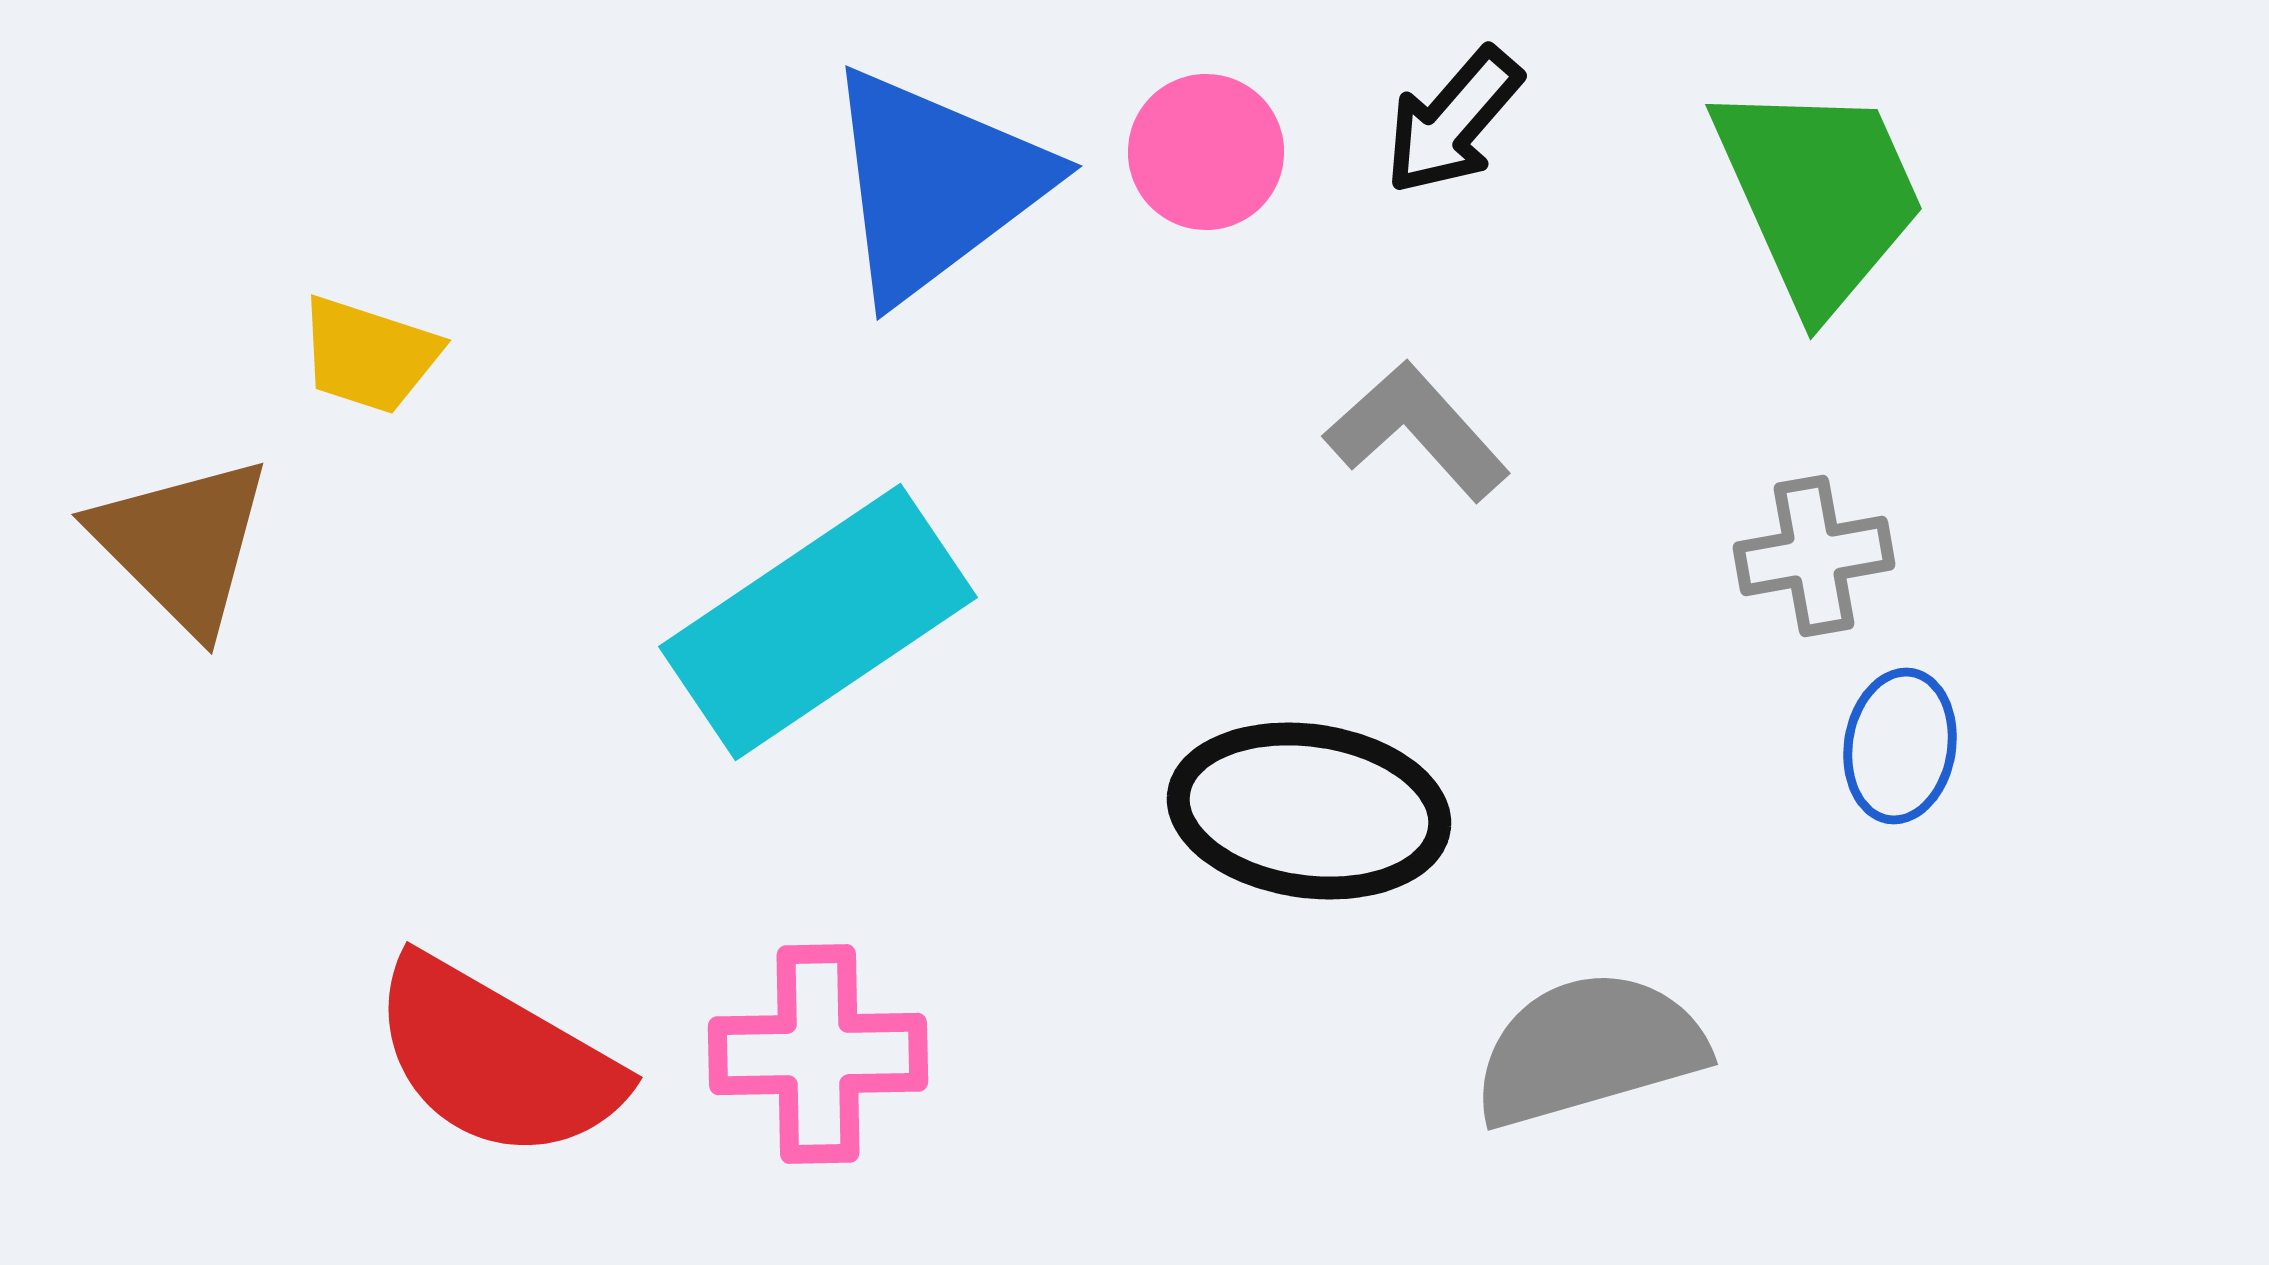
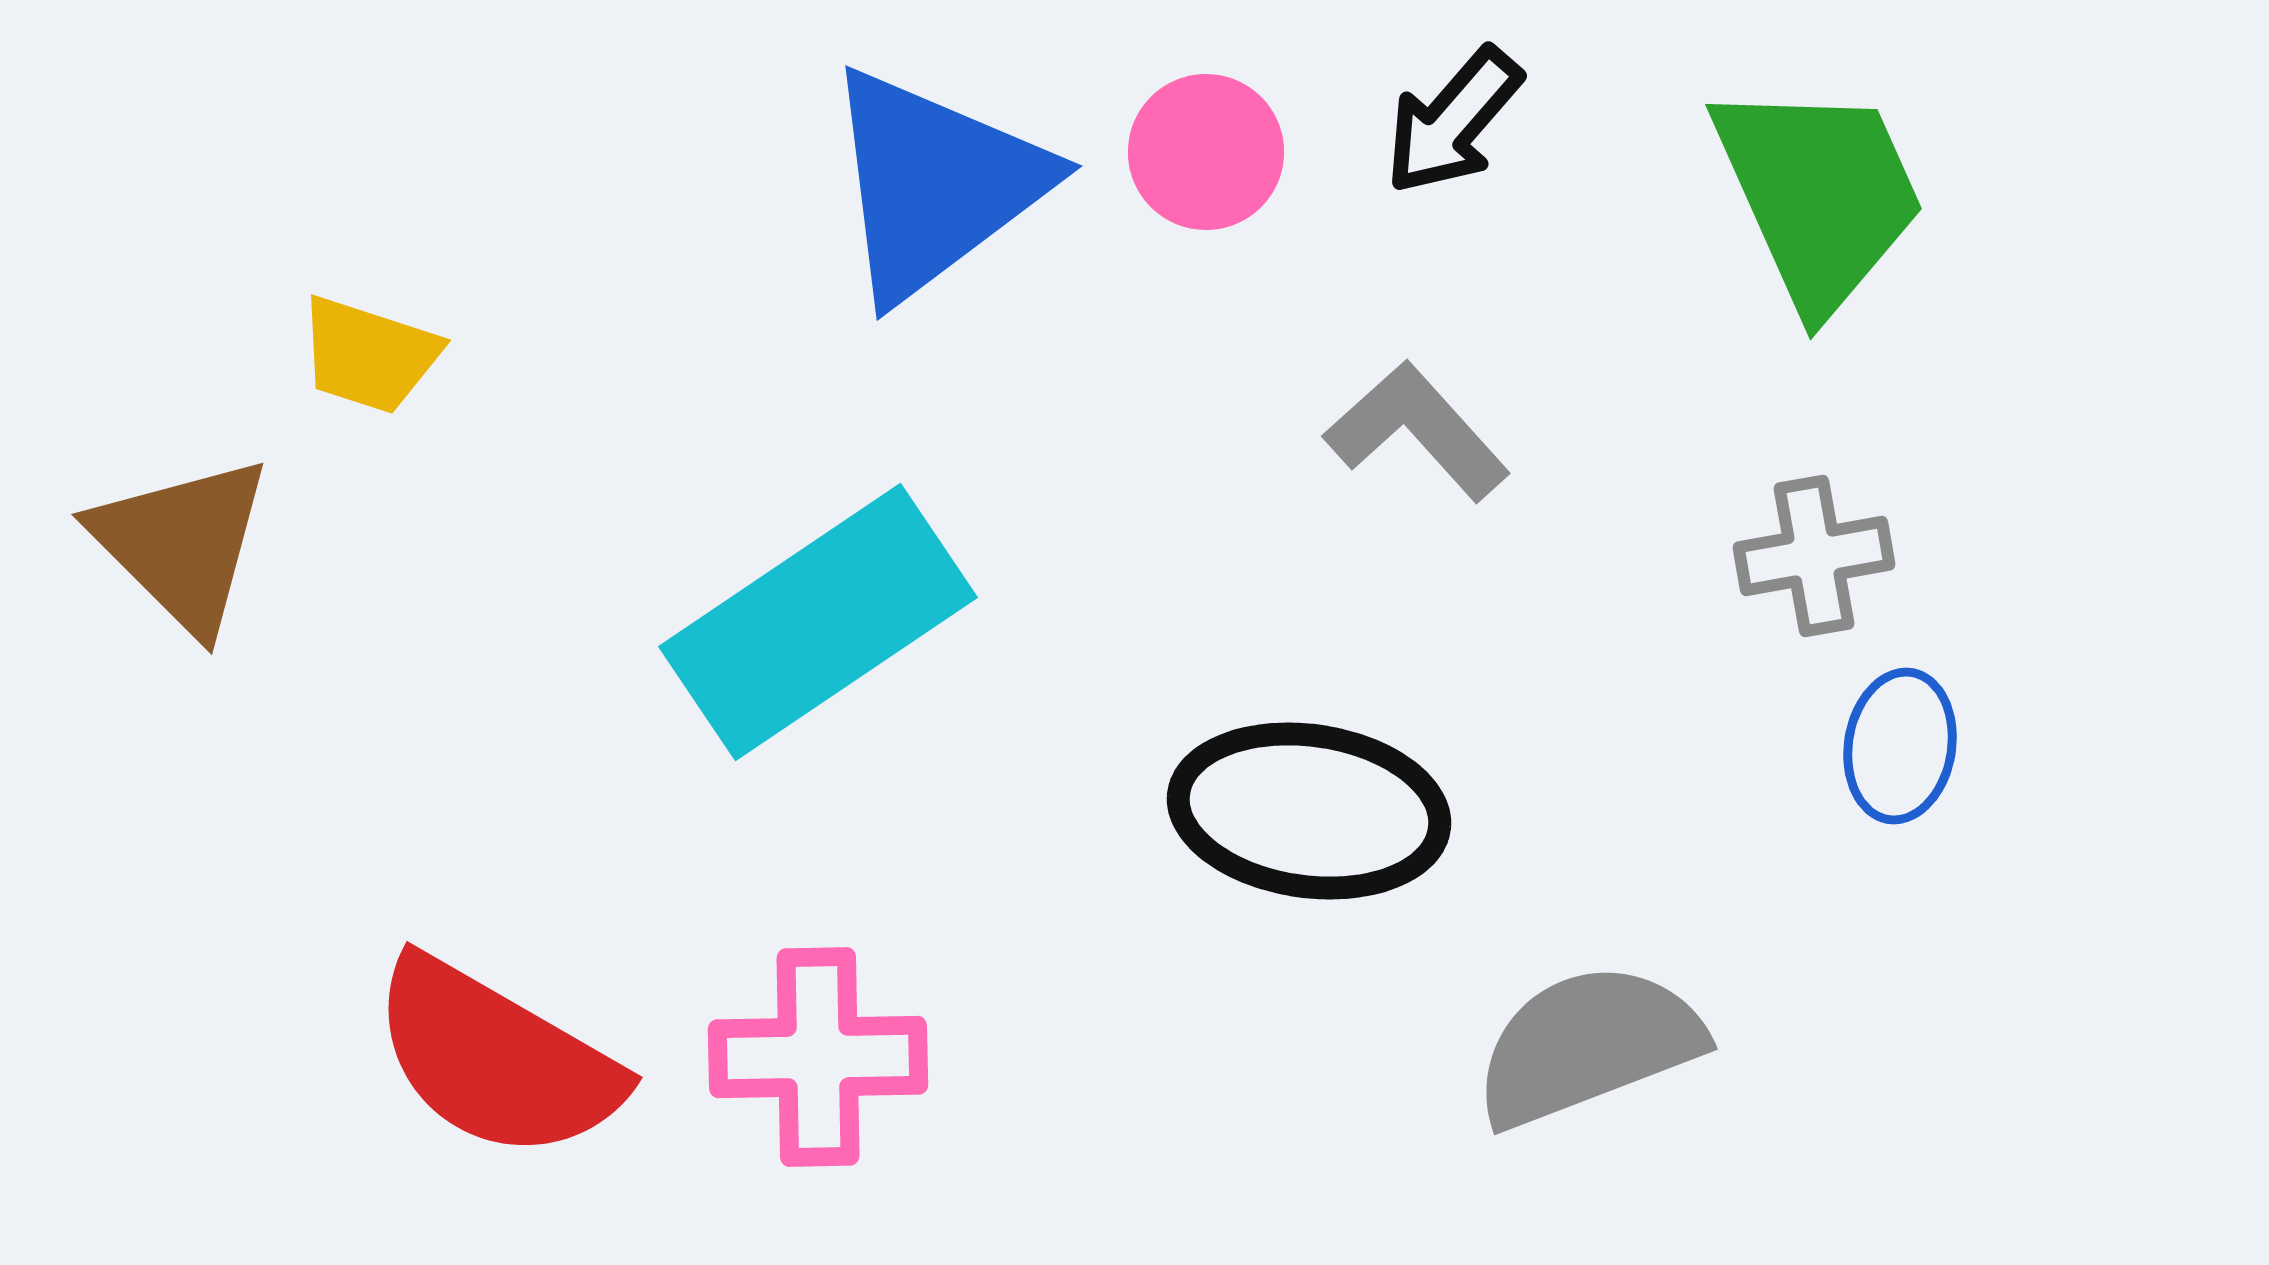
gray semicircle: moved 1 px left, 4 px up; rotated 5 degrees counterclockwise
pink cross: moved 3 px down
